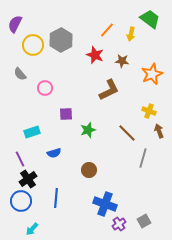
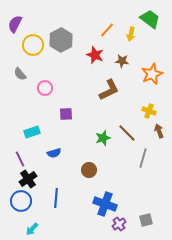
green star: moved 15 px right, 8 px down
gray square: moved 2 px right, 1 px up; rotated 16 degrees clockwise
